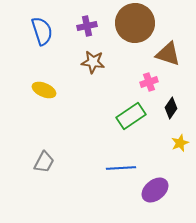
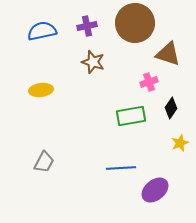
blue semicircle: rotated 84 degrees counterclockwise
brown star: rotated 10 degrees clockwise
yellow ellipse: moved 3 px left; rotated 30 degrees counterclockwise
green rectangle: rotated 24 degrees clockwise
